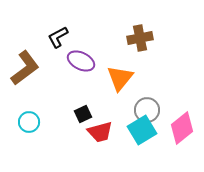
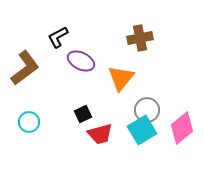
orange triangle: moved 1 px right
red trapezoid: moved 2 px down
